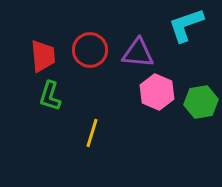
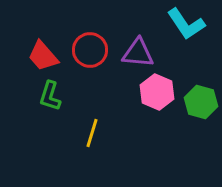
cyan L-shape: moved 1 px up; rotated 105 degrees counterclockwise
red trapezoid: rotated 144 degrees clockwise
green hexagon: rotated 24 degrees clockwise
